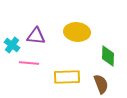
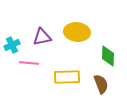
purple triangle: moved 6 px right, 1 px down; rotated 18 degrees counterclockwise
cyan cross: rotated 28 degrees clockwise
